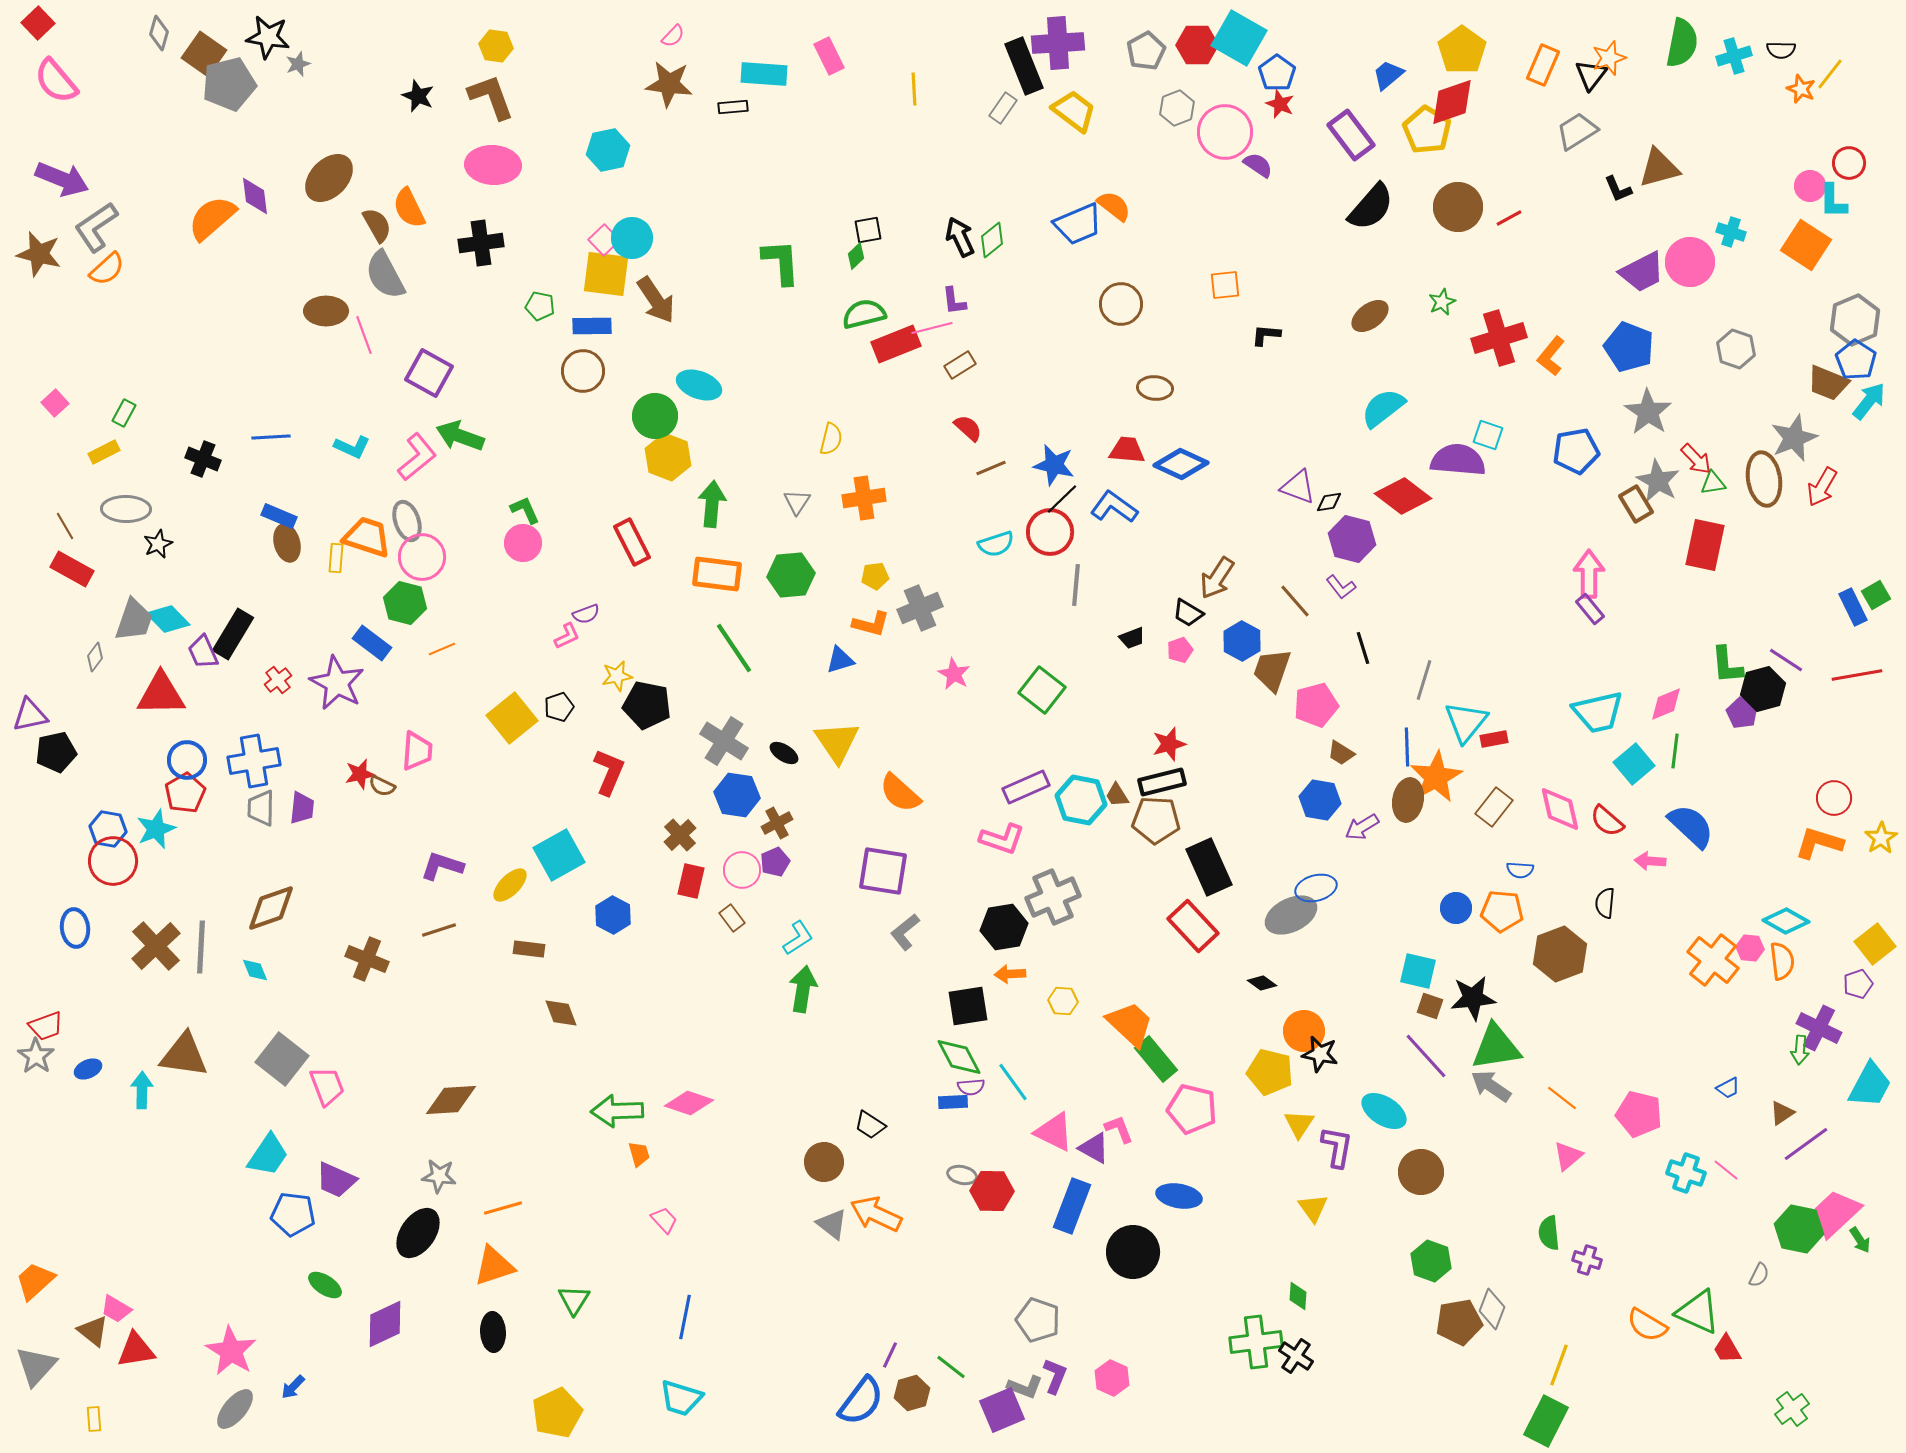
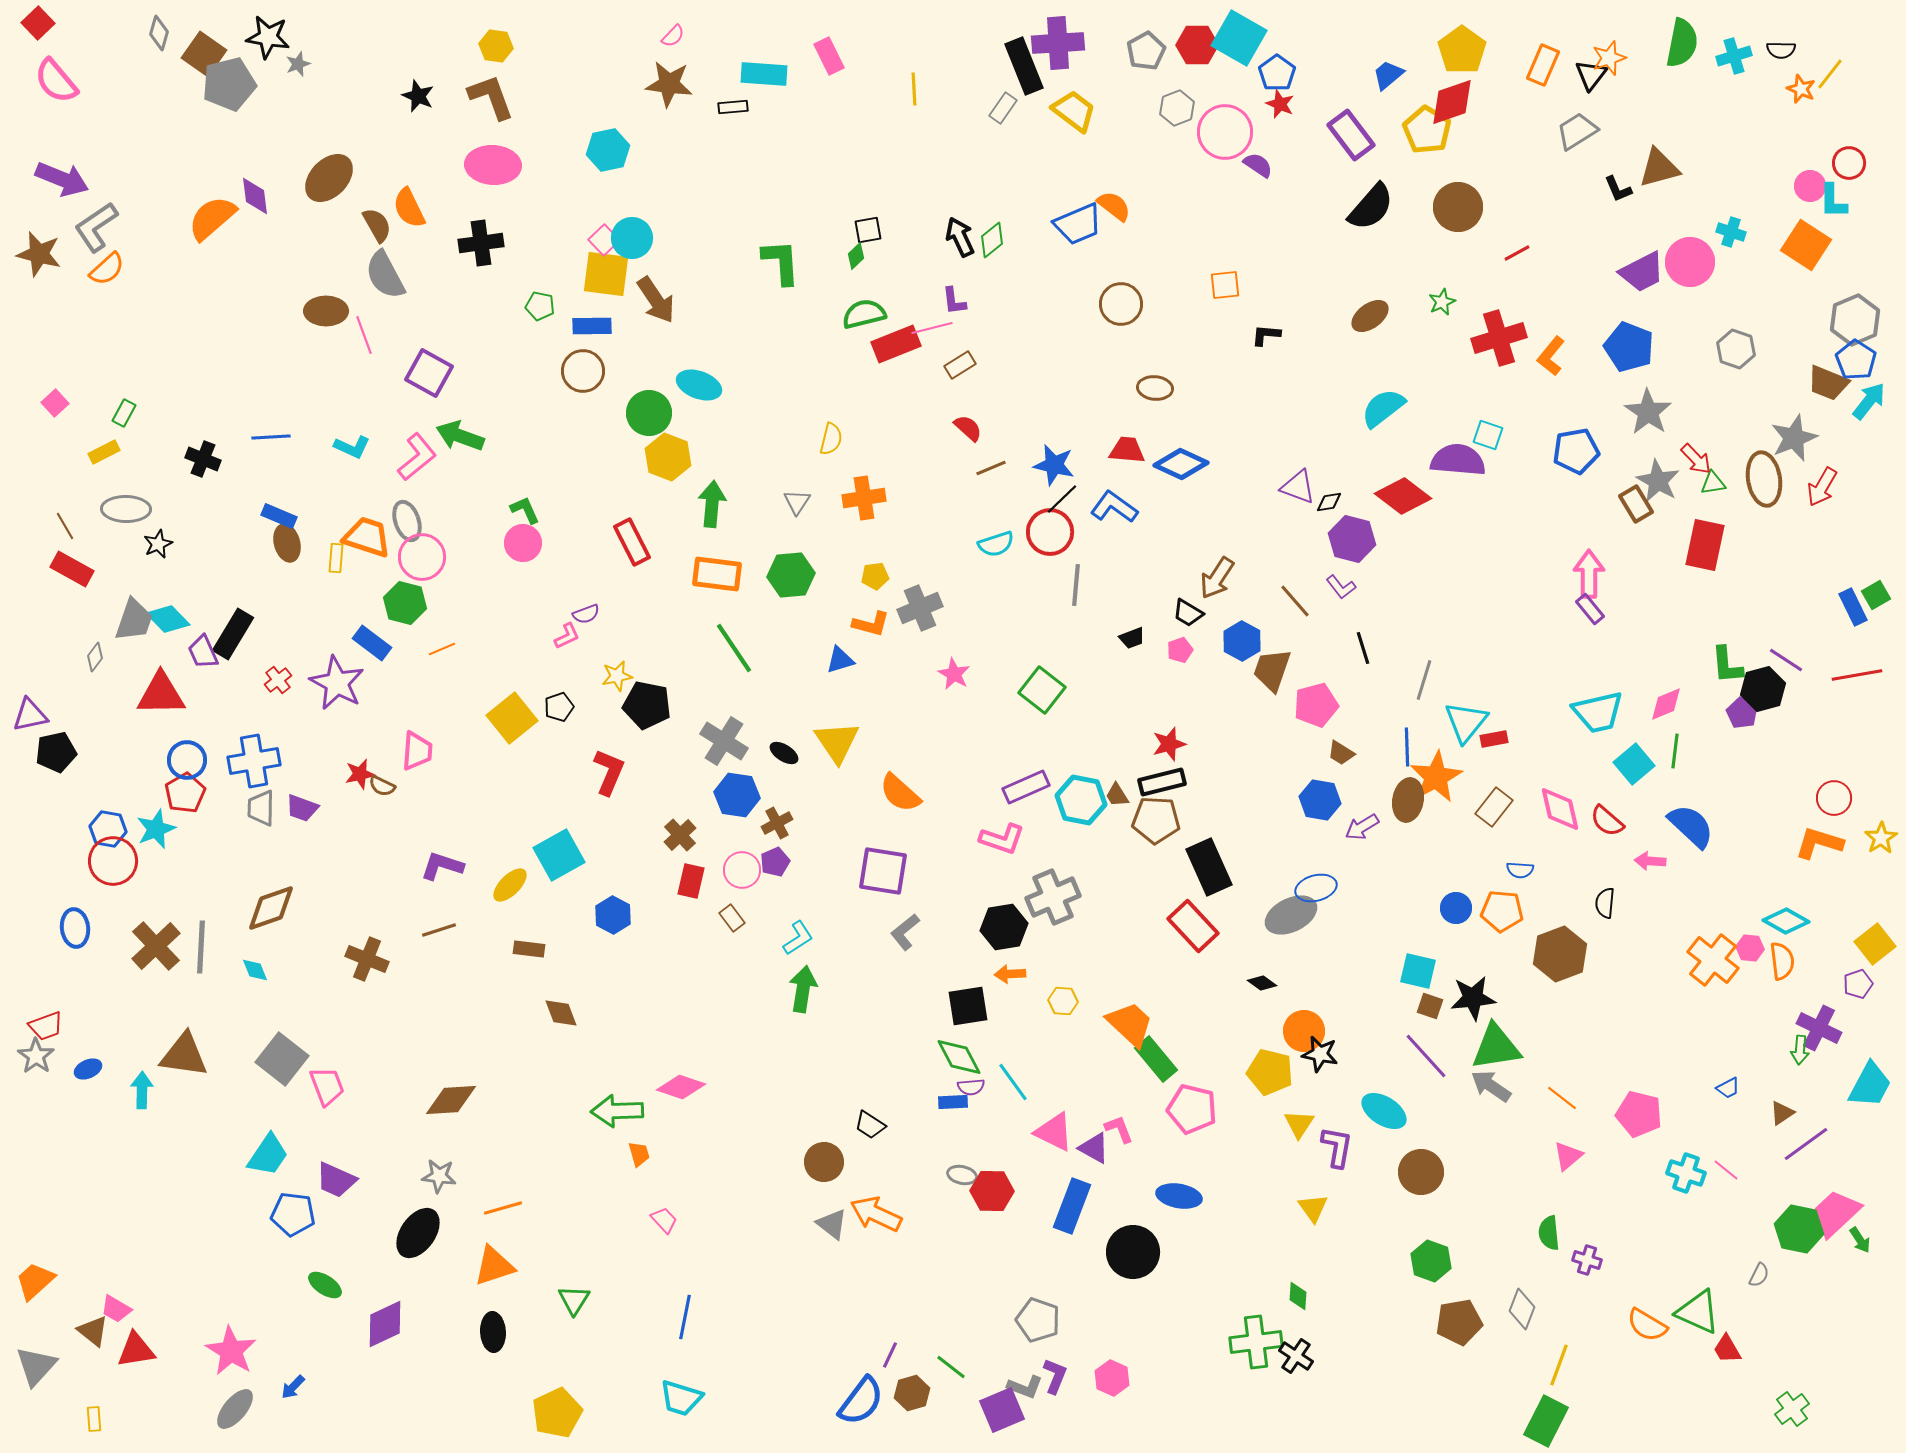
red line at (1509, 218): moved 8 px right, 35 px down
green circle at (655, 416): moved 6 px left, 3 px up
purple trapezoid at (302, 808): rotated 104 degrees clockwise
pink diamond at (689, 1103): moved 8 px left, 16 px up
gray diamond at (1492, 1309): moved 30 px right
